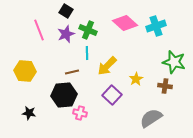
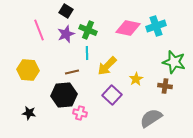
pink diamond: moved 3 px right, 5 px down; rotated 30 degrees counterclockwise
yellow hexagon: moved 3 px right, 1 px up
